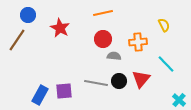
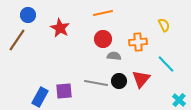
blue rectangle: moved 2 px down
